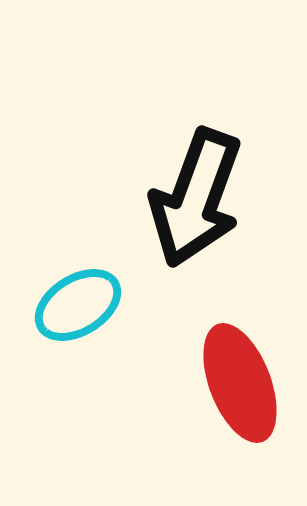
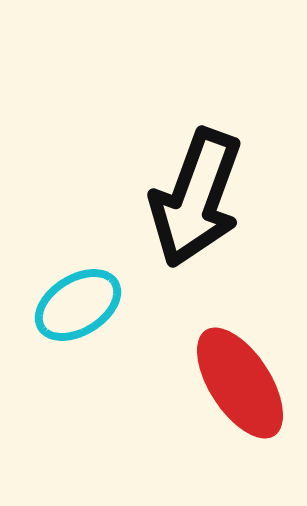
red ellipse: rotated 12 degrees counterclockwise
